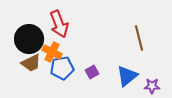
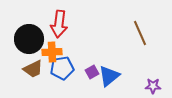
red arrow: rotated 28 degrees clockwise
brown line: moved 1 px right, 5 px up; rotated 10 degrees counterclockwise
orange cross: rotated 30 degrees counterclockwise
brown trapezoid: moved 2 px right, 6 px down
blue triangle: moved 18 px left
purple star: moved 1 px right
